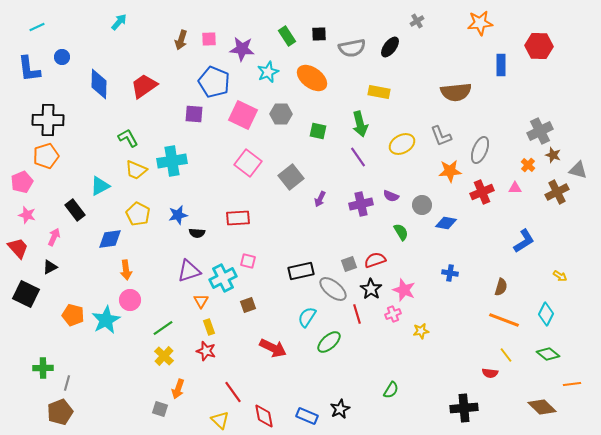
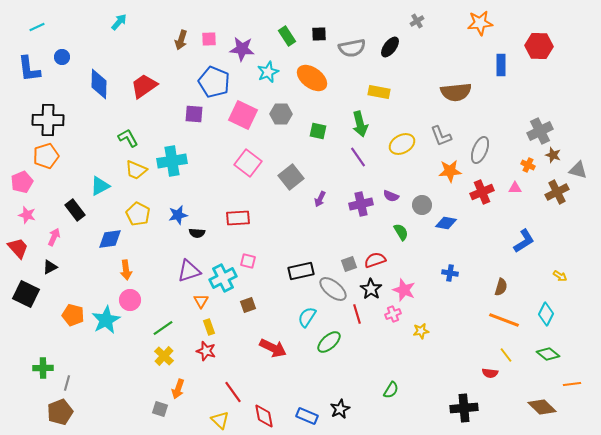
orange cross at (528, 165): rotated 16 degrees counterclockwise
